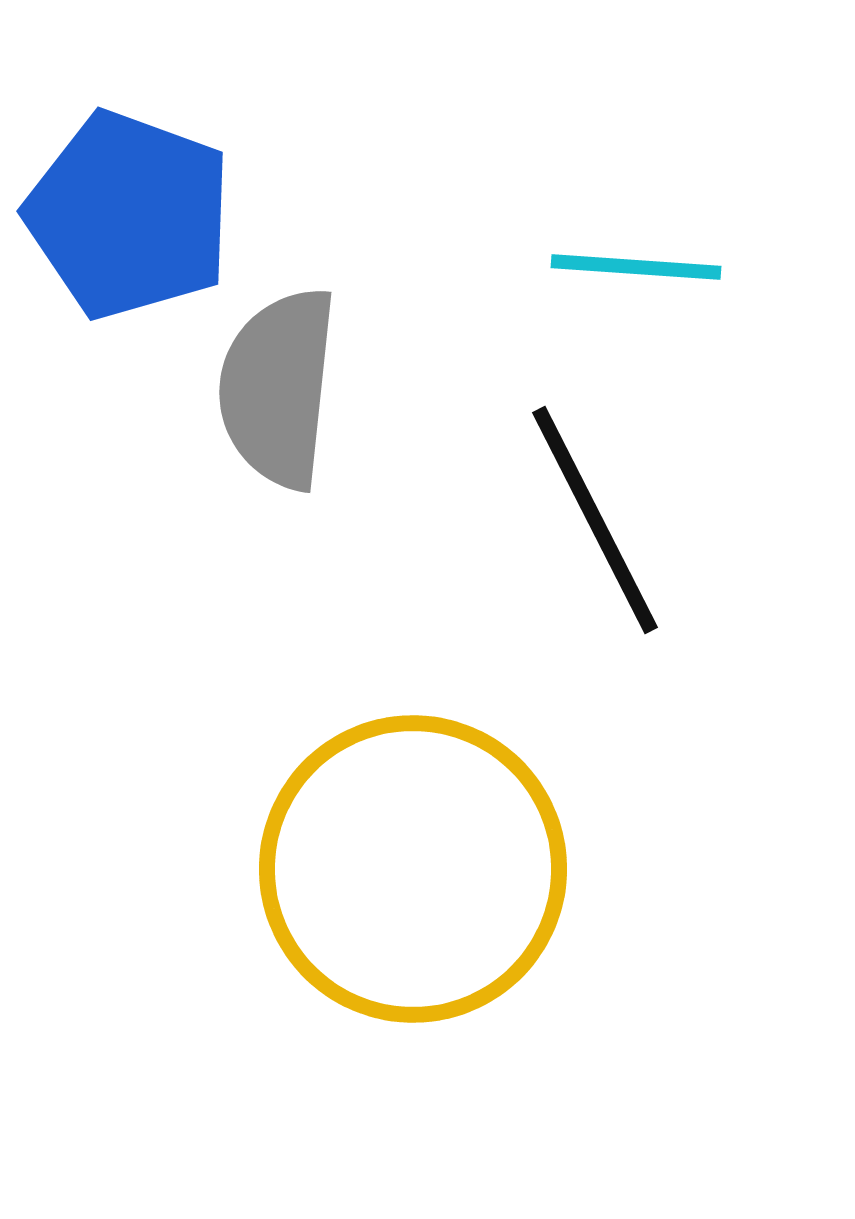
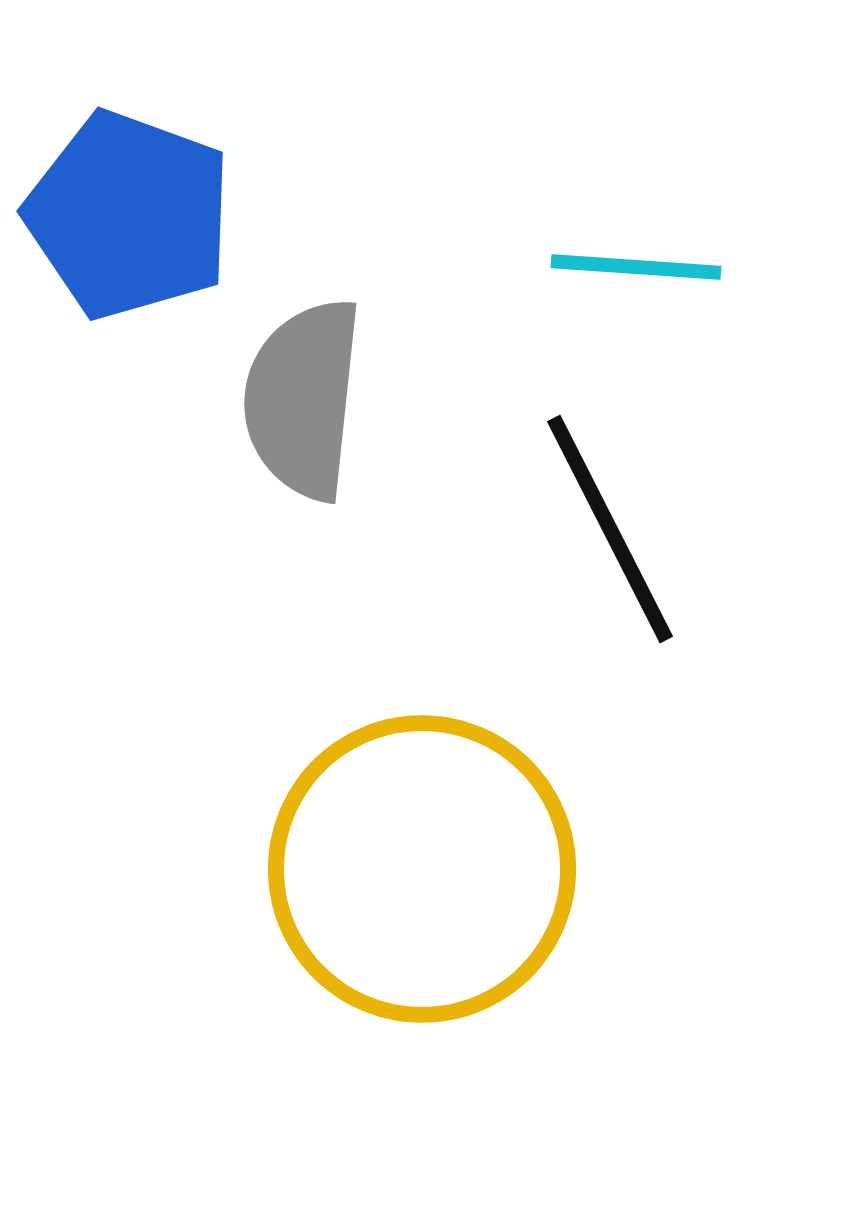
gray semicircle: moved 25 px right, 11 px down
black line: moved 15 px right, 9 px down
yellow circle: moved 9 px right
